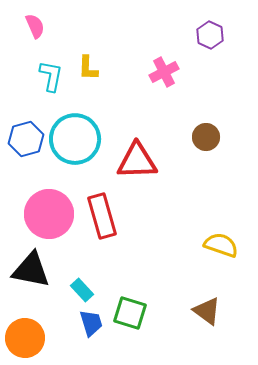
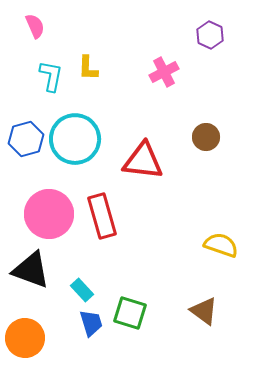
red triangle: moved 6 px right; rotated 9 degrees clockwise
black triangle: rotated 9 degrees clockwise
brown triangle: moved 3 px left
